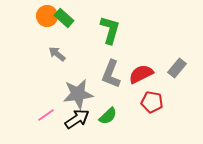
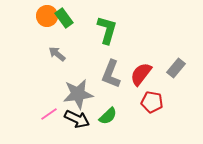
green rectangle: rotated 12 degrees clockwise
green L-shape: moved 3 px left
gray rectangle: moved 1 px left
red semicircle: rotated 25 degrees counterclockwise
pink line: moved 3 px right, 1 px up
black arrow: rotated 60 degrees clockwise
